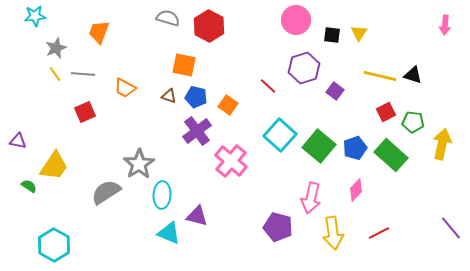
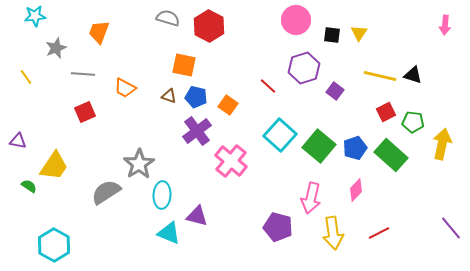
yellow line at (55, 74): moved 29 px left, 3 px down
